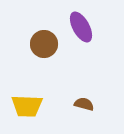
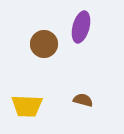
purple ellipse: rotated 44 degrees clockwise
brown semicircle: moved 1 px left, 4 px up
